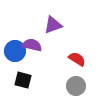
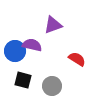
gray circle: moved 24 px left
